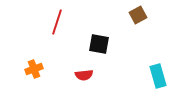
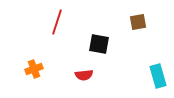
brown square: moved 7 px down; rotated 18 degrees clockwise
